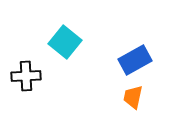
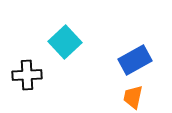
cyan square: rotated 8 degrees clockwise
black cross: moved 1 px right, 1 px up
